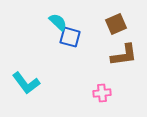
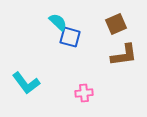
pink cross: moved 18 px left
